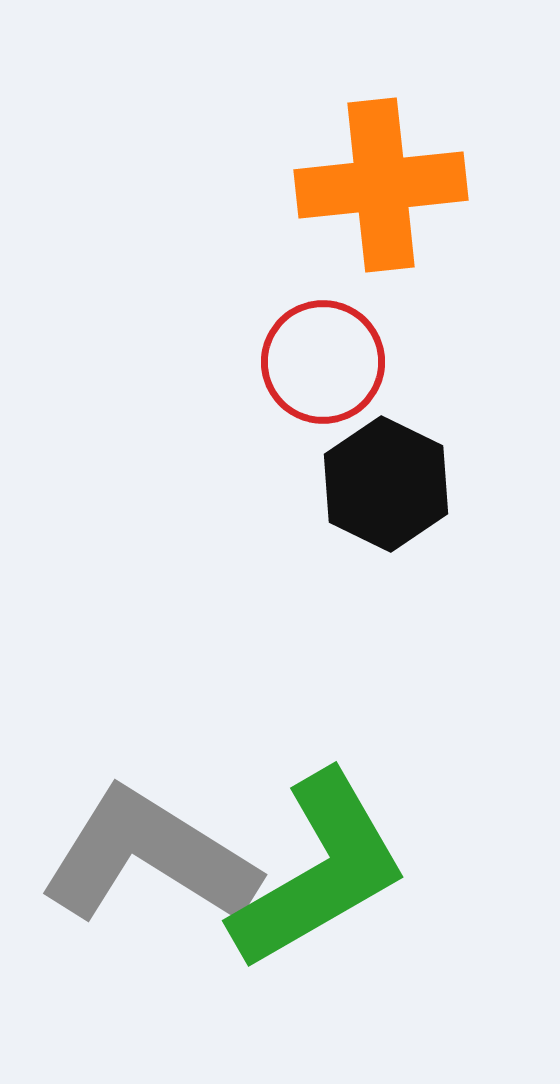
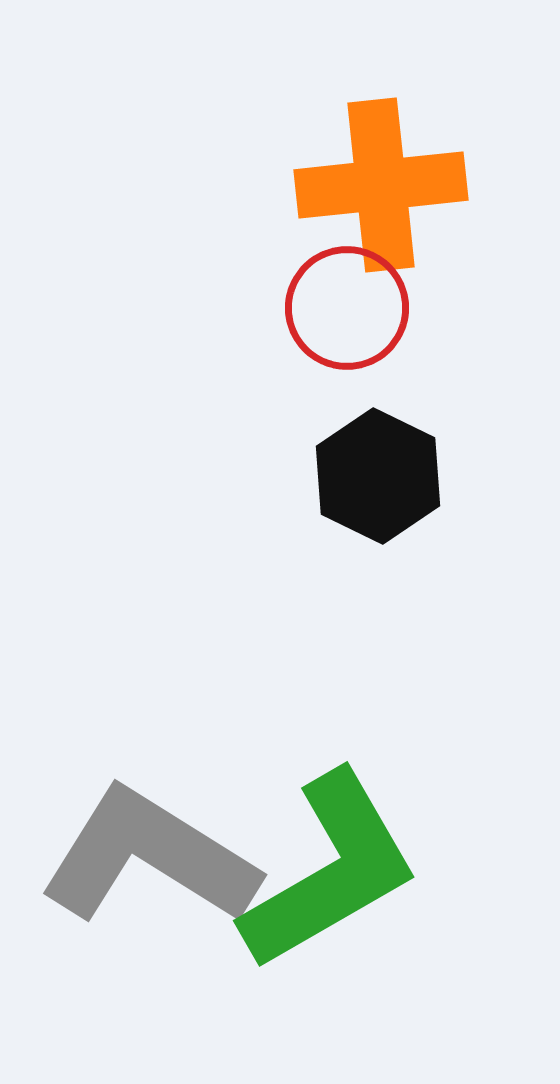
red circle: moved 24 px right, 54 px up
black hexagon: moved 8 px left, 8 px up
green L-shape: moved 11 px right
